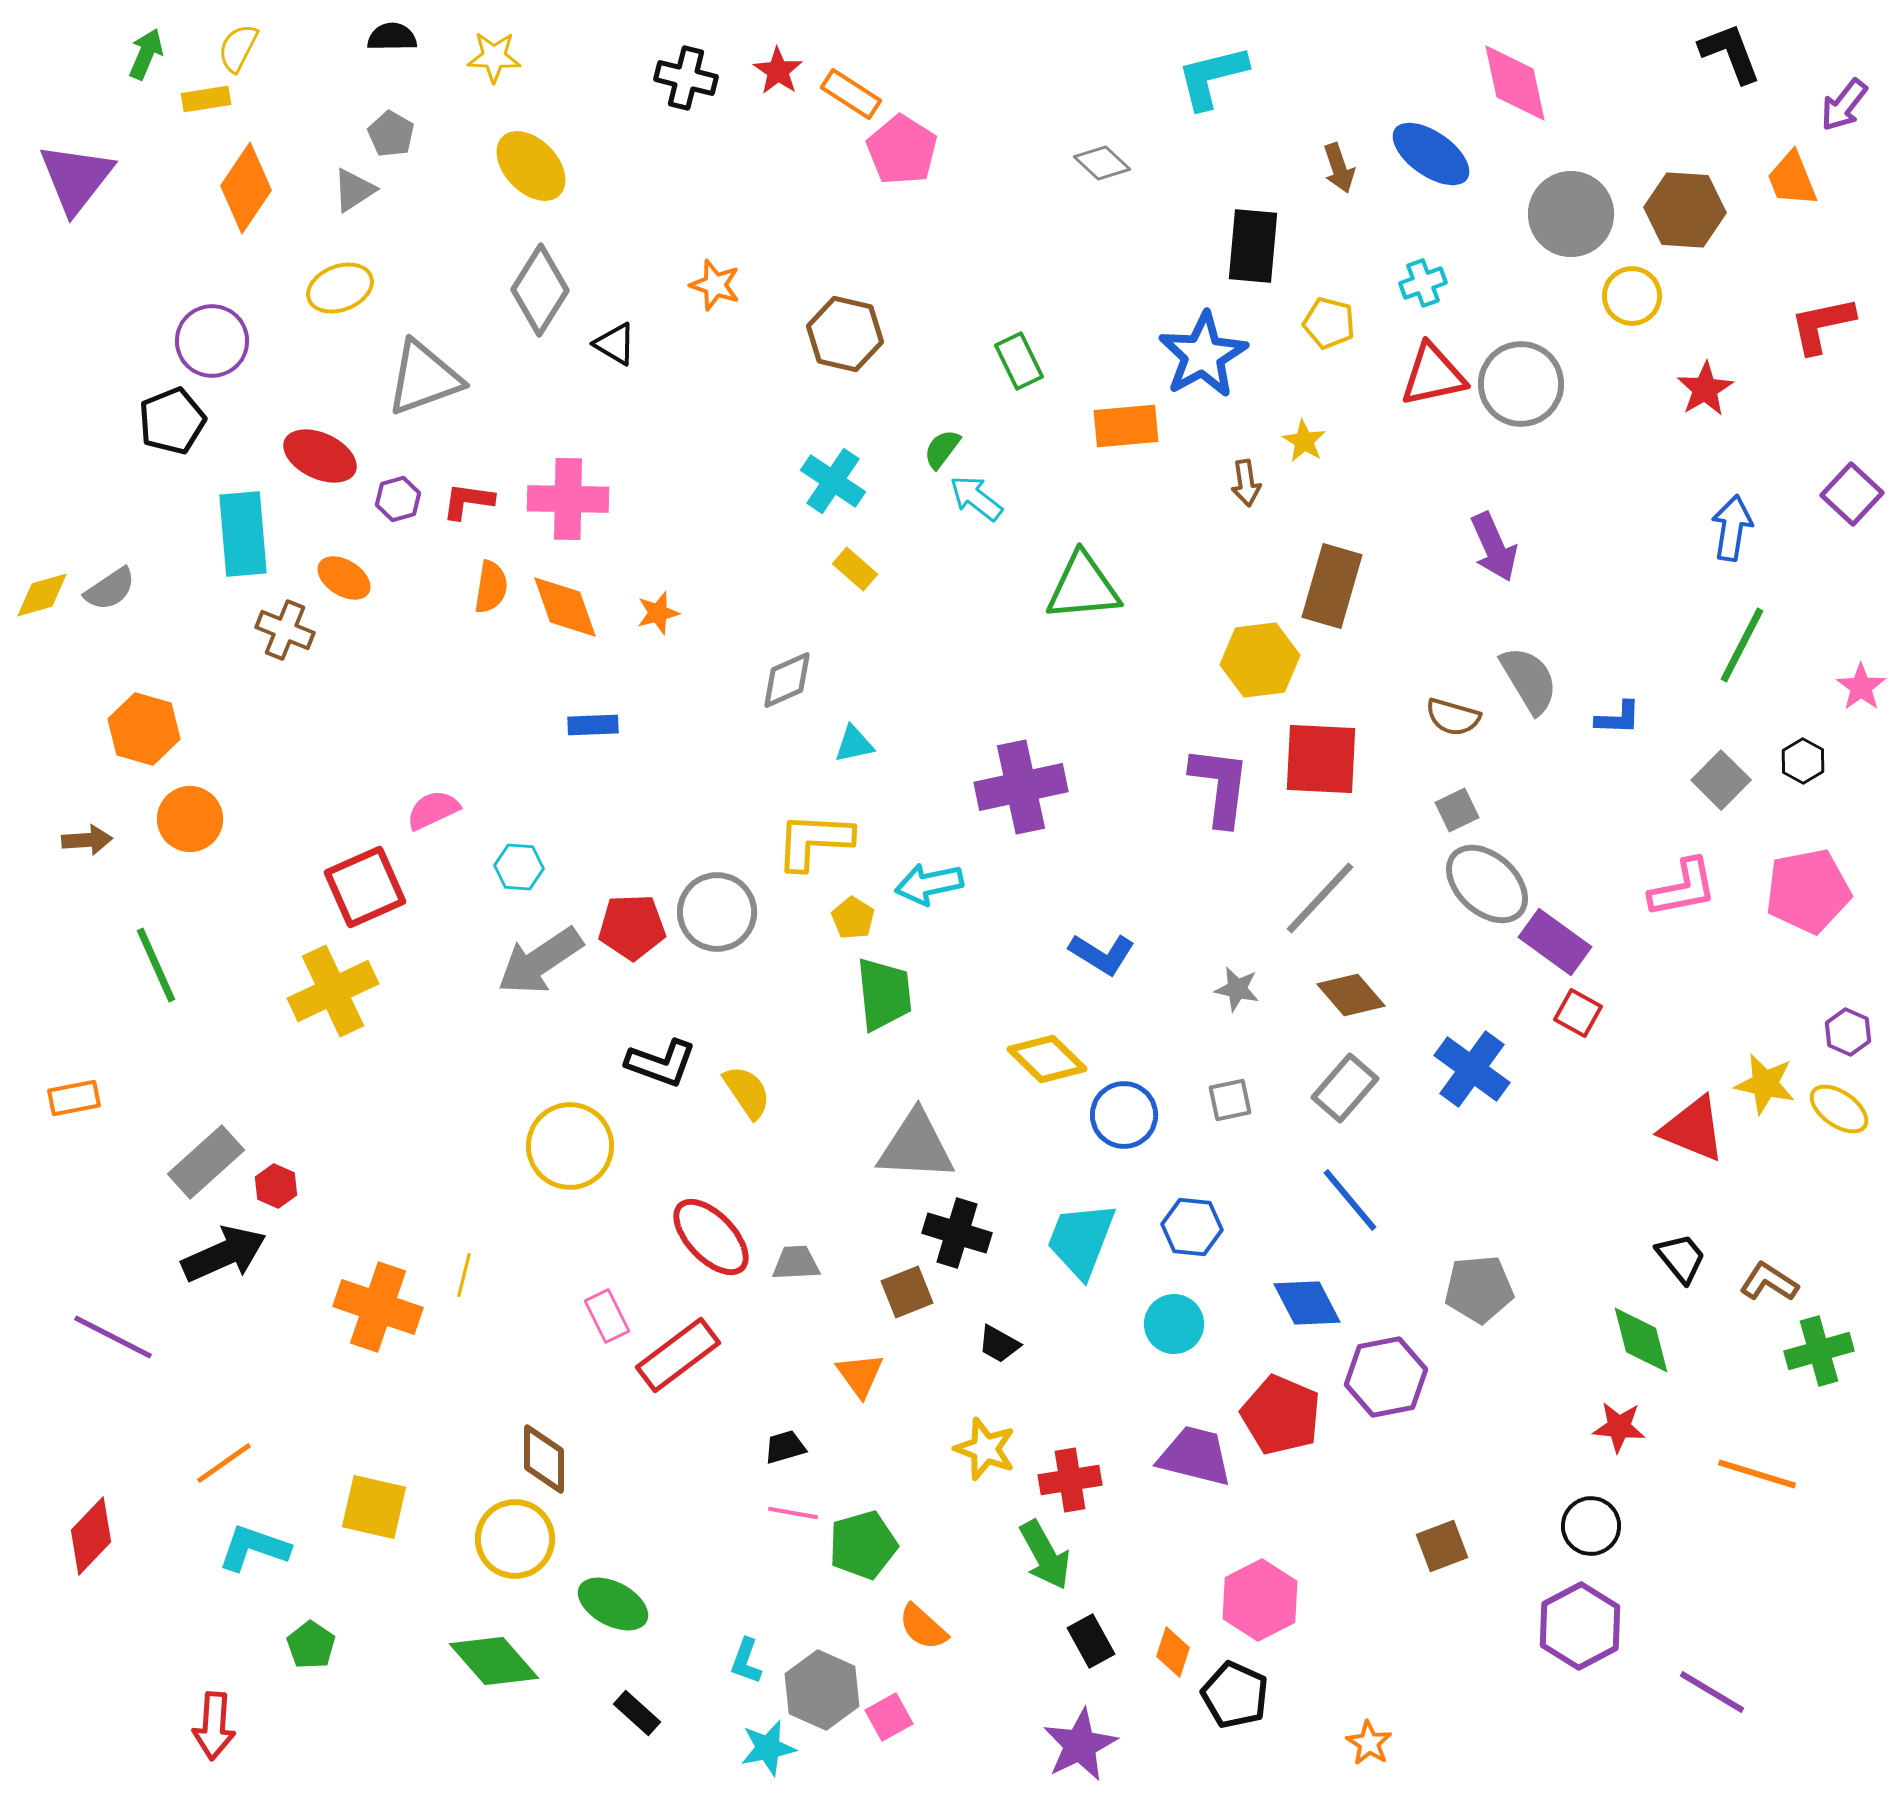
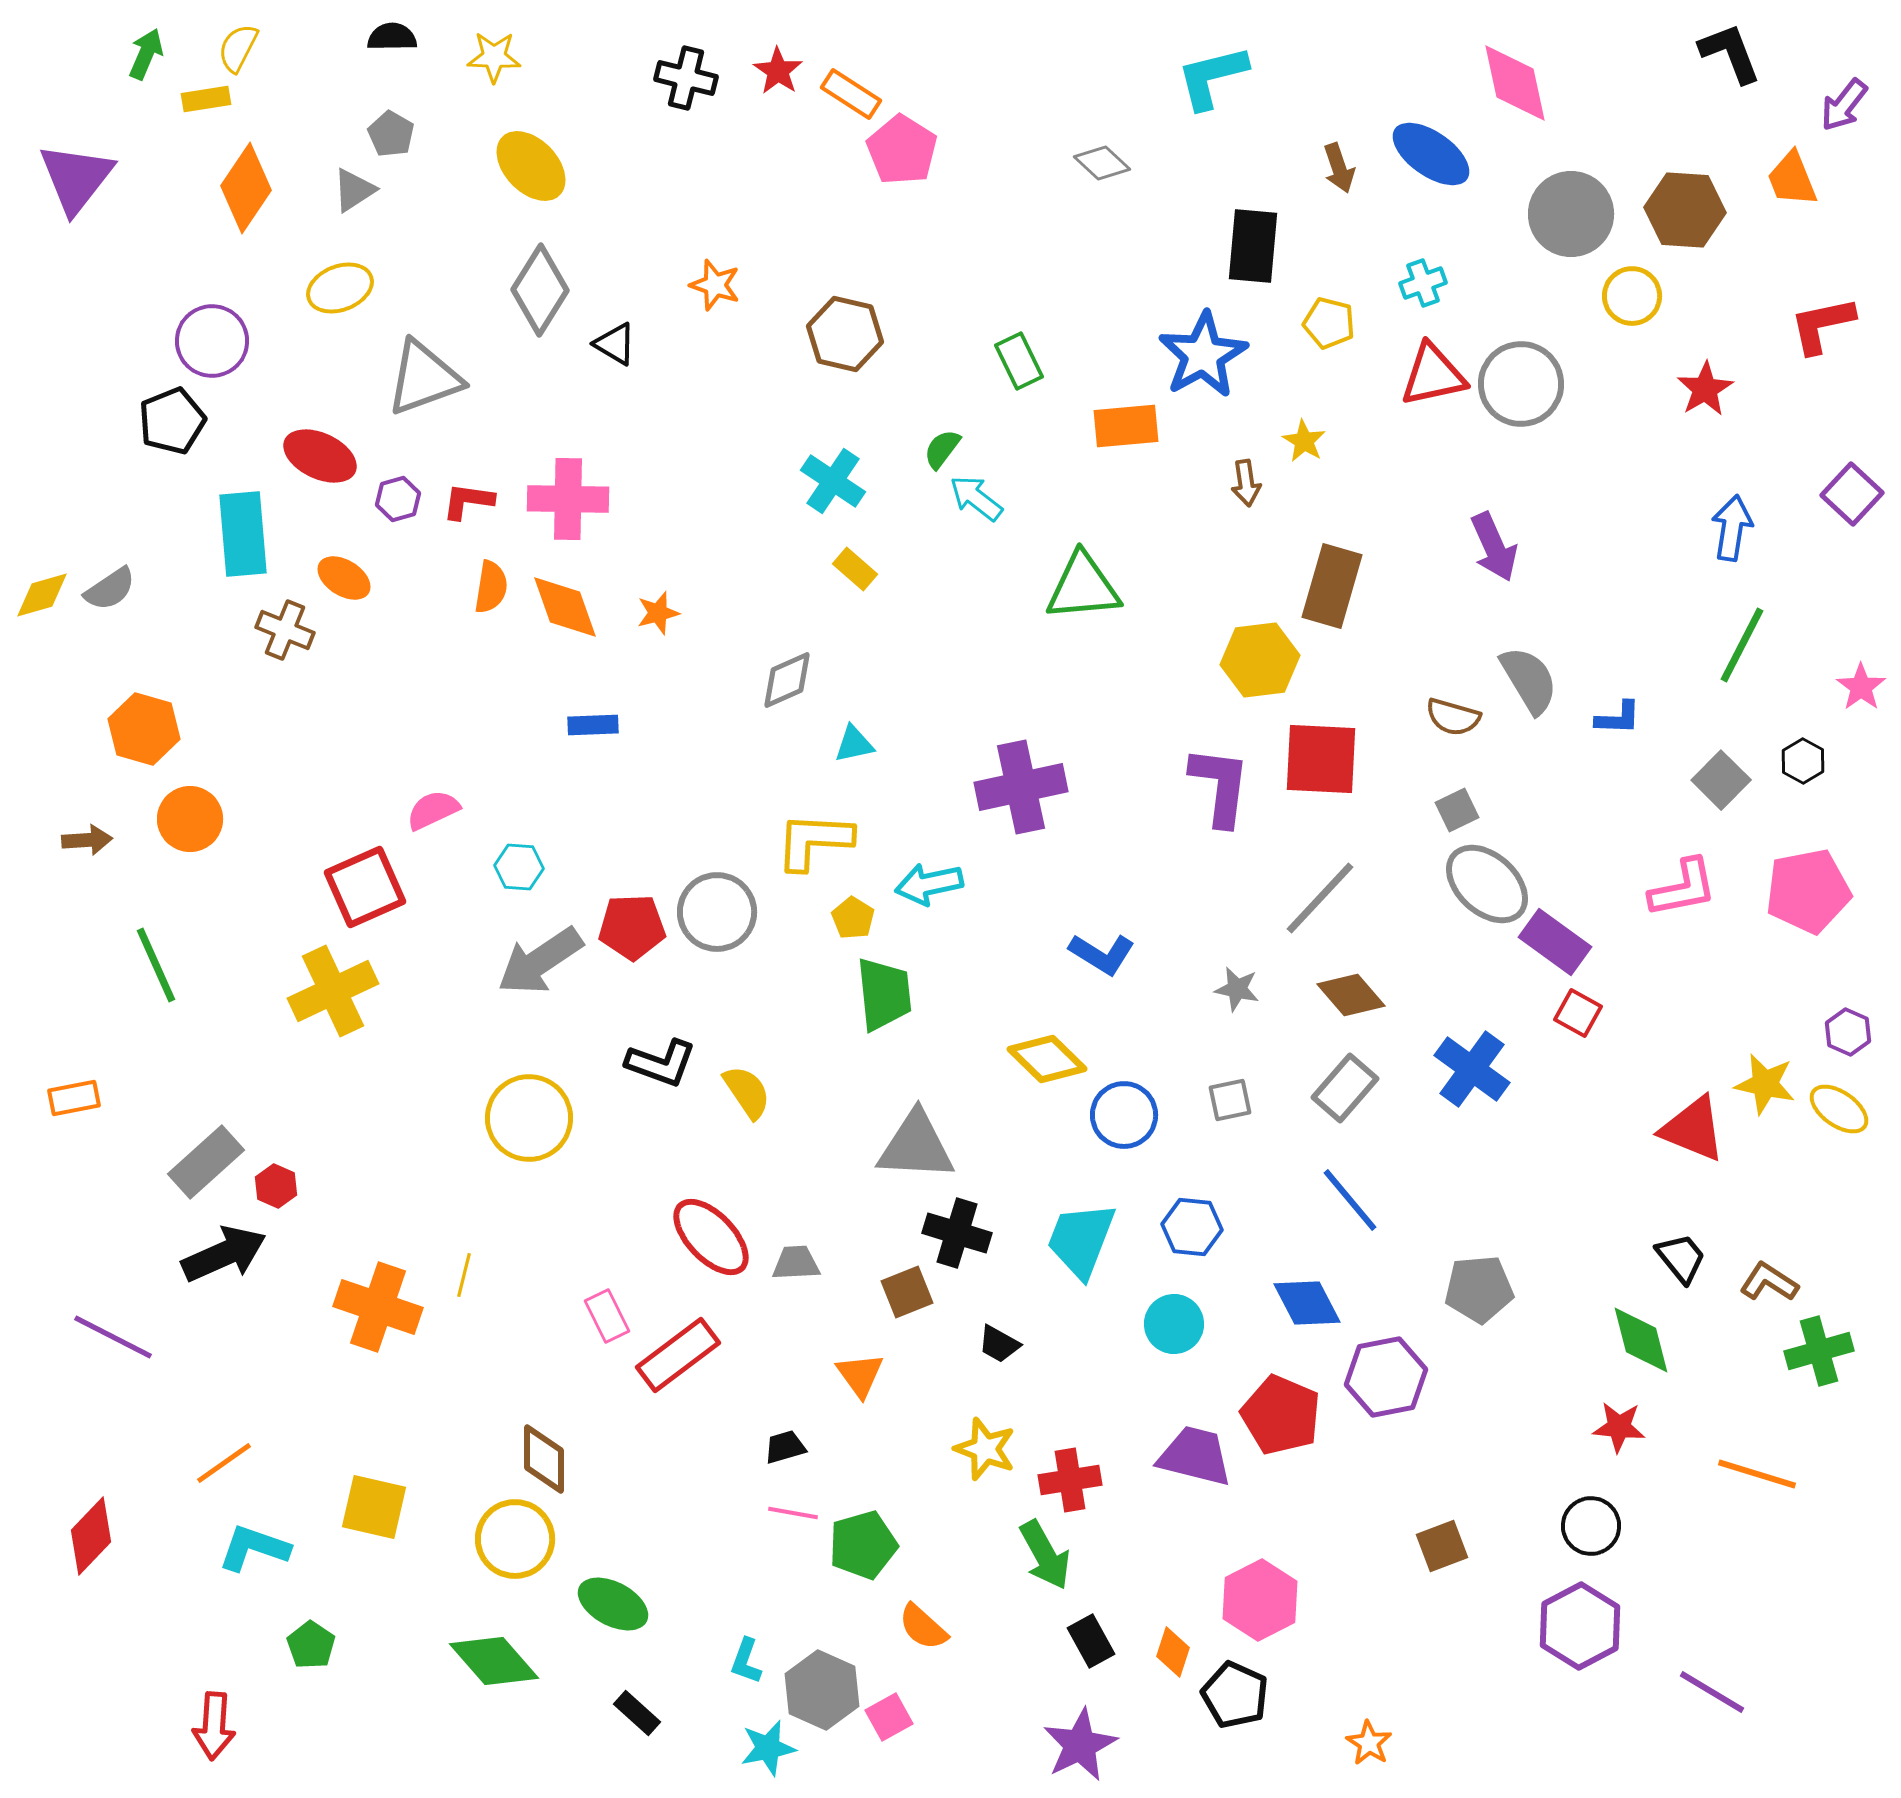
yellow circle at (570, 1146): moved 41 px left, 28 px up
